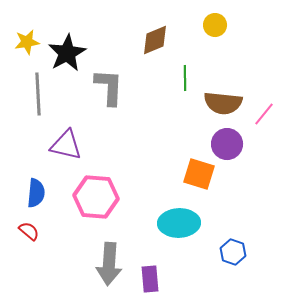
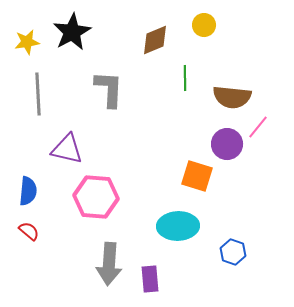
yellow circle: moved 11 px left
black star: moved 5 px right, 21 px up
gray L-shape: moved 2 px down
brown semicircle: moved 9 px right, 6 px up
pink line: moved 6 px left, 13 px down
purple triangle: moved 1 px right, 4 px down
orange square: moved 2 px left, 2 px down
blue semicircle: moved 8 px left, 2 px up
cyan ellipse: moved 1 px left, 3 px down
